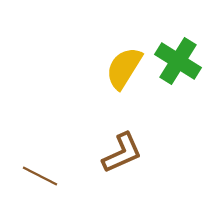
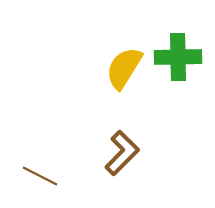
green cross: moved 4 px up; rotated 33 degrees counterclockwise
brown L-shape: rotated 21 degrees counterclockwise
